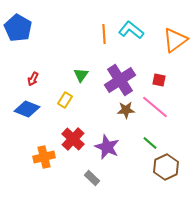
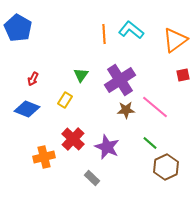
red square: moved 24 px right, 5 px up; rotated 24 degrees counterclockwise
